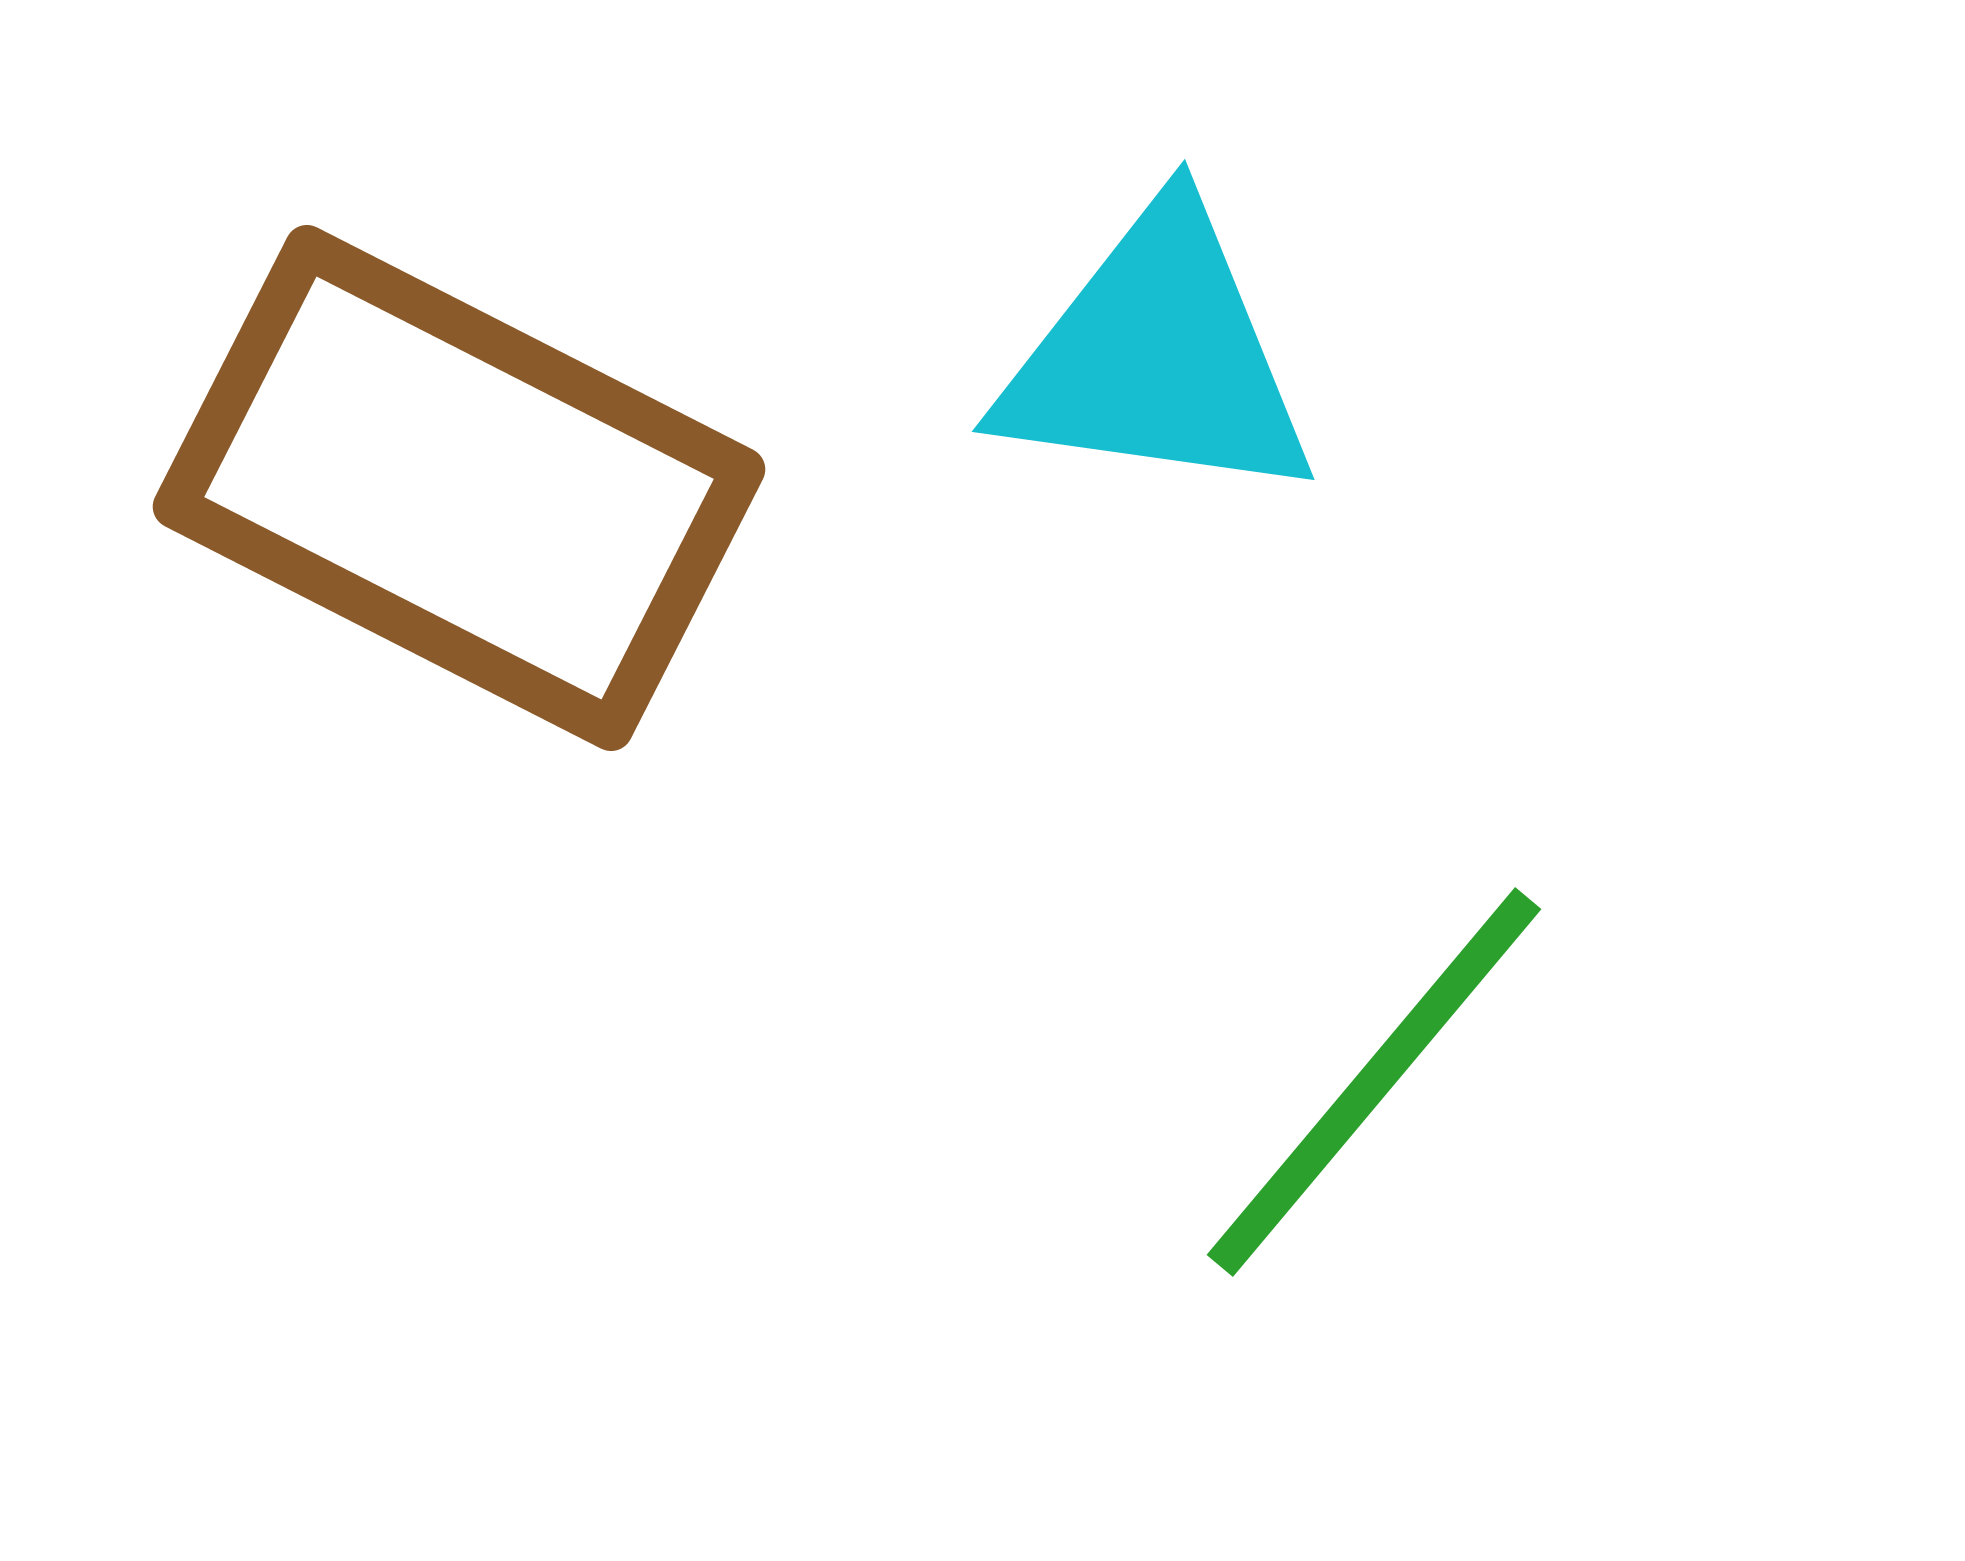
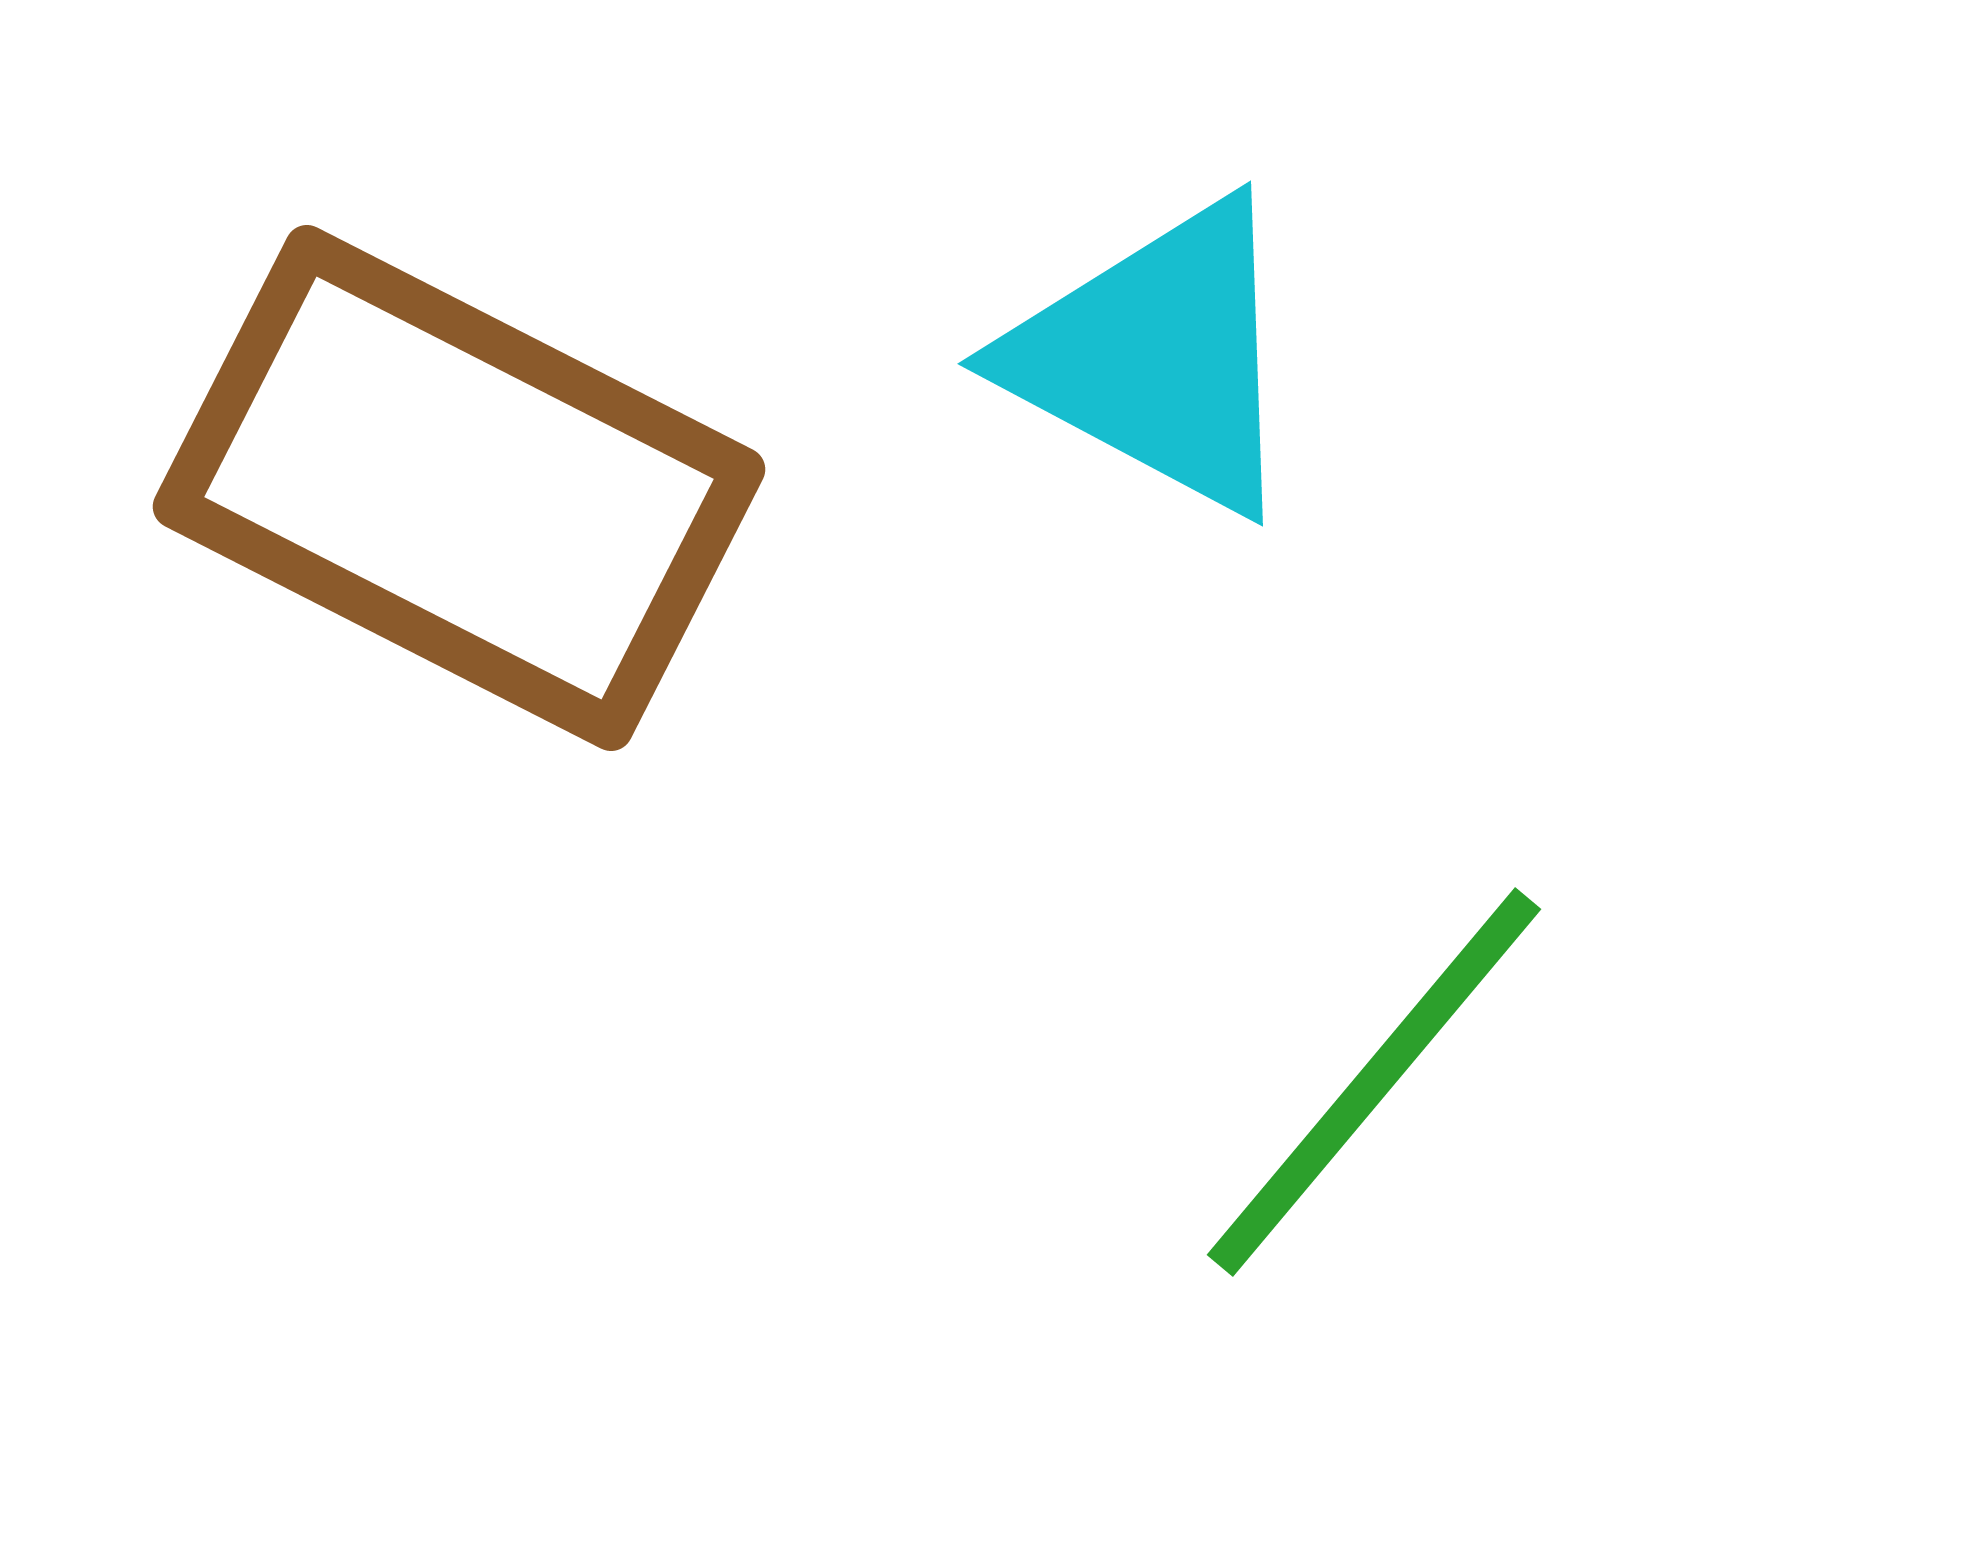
cyan triangle: rotated 20 degrees clockwise
